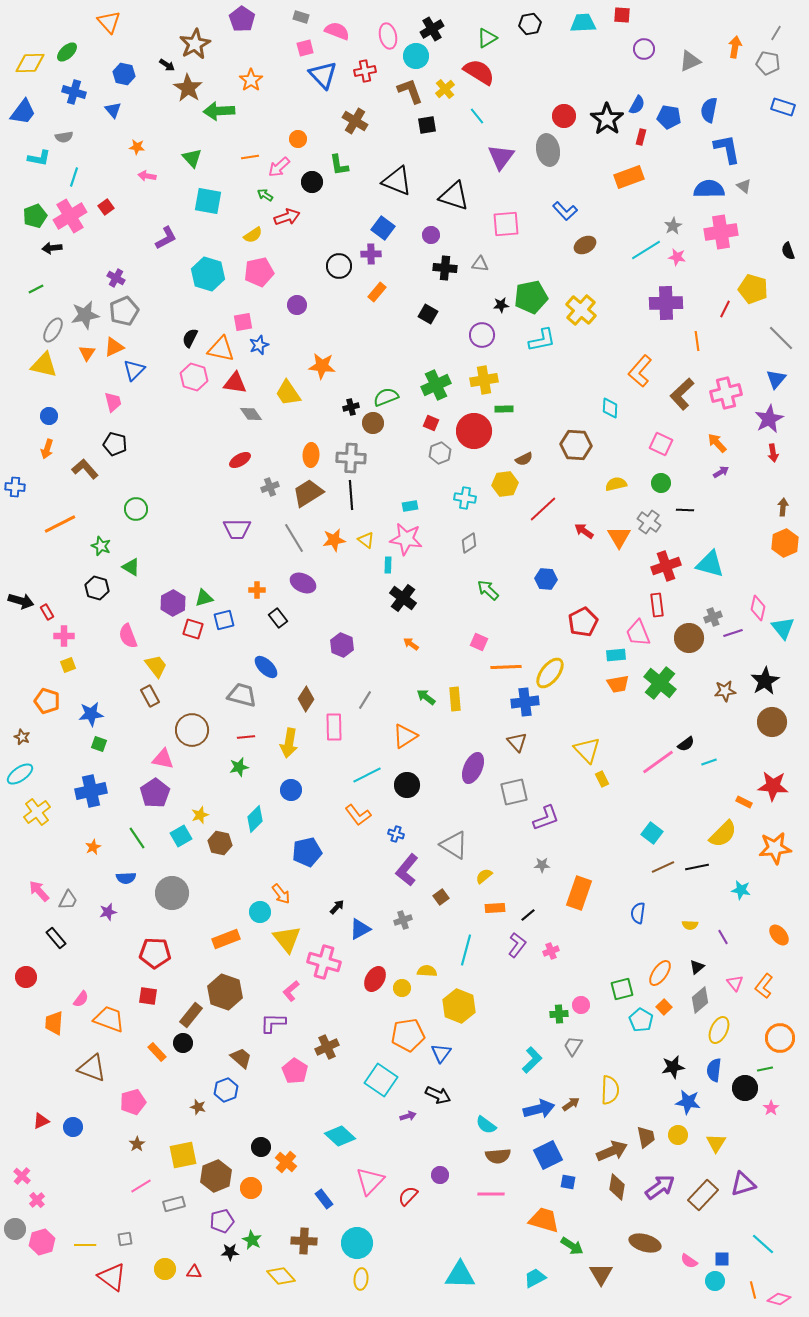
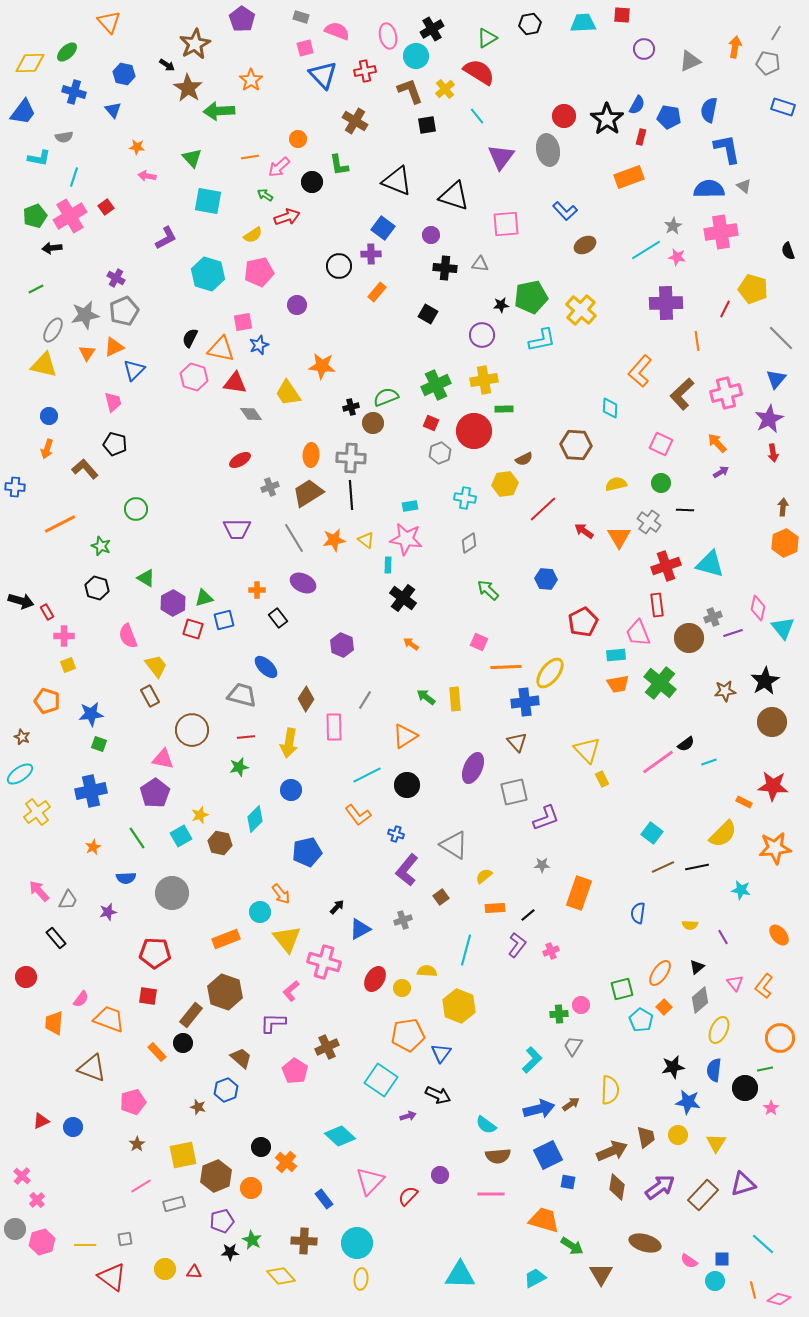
green triangle at (131, 567): moved 15 px right, 11 px down
